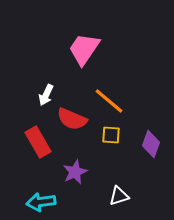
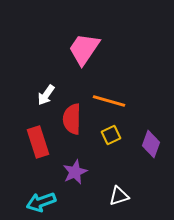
white arrow: rotated 10 degrees clockwise
orange line: rotated 24 degrees counterclockwise
red semicircle: rotated 68 degrees clockwise
yellow square: rotated 30 degrees counterclockwise
red rectangle: rotated 12 degrees clockwise
cyan arrow: rotated 12 degrees counterclockwise
